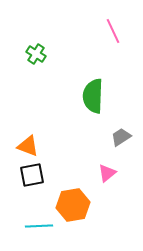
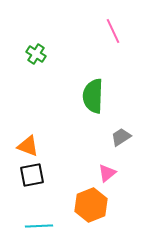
orange hexagon: moved 18 px right; rotated 12 degrees counterclockwise
